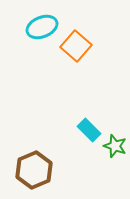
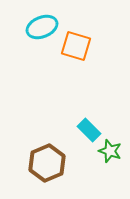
orange square: rotated 24 degrees counterclockwise
green star: moved 5 px left, 5 px down
brown hexagon: moved 13 px right, 7 px up
